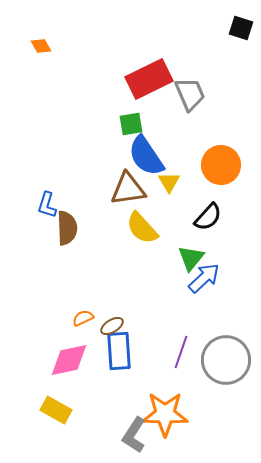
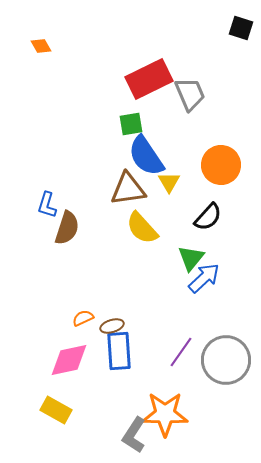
brown semicircle: rotated 20 degrees clockwise
brown ellipse: rotated 15 degrees clockwise
purple line: rotated 16 degrees clockwise
